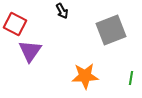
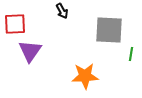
red square: rotated 30 degrees counterclockwise
gray square: moved 2 px left; rotated 24 degrees clockwise
green line: moved 24 px up
